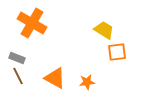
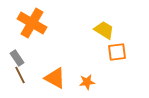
gray rectangle: rotated 35 degrees clockwise
brown line: moved 2 px right, 1 px up
